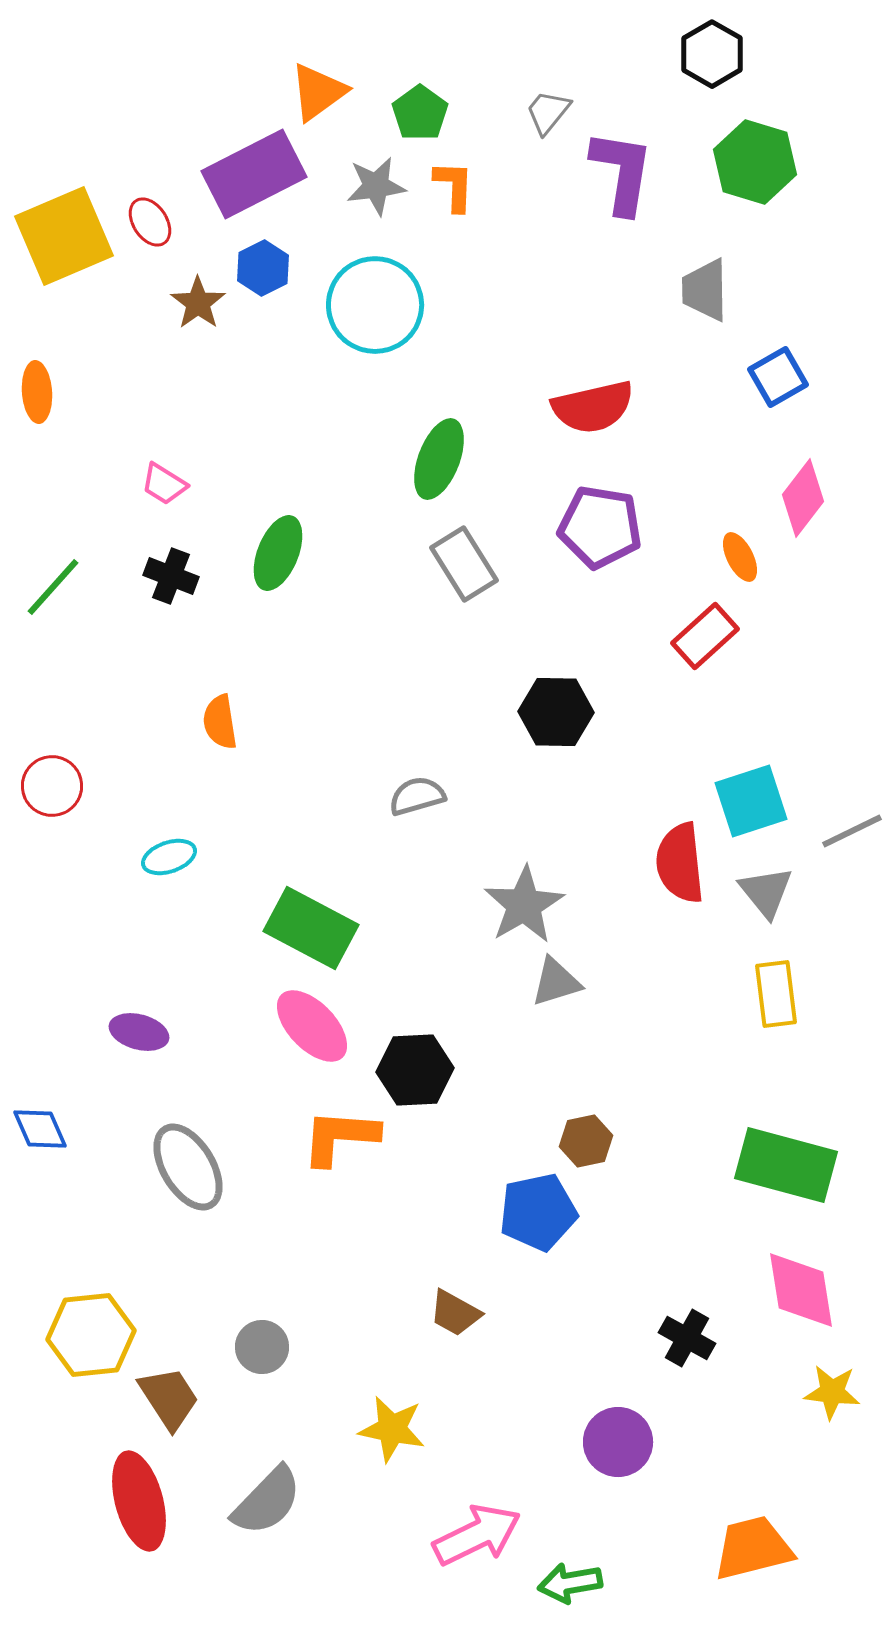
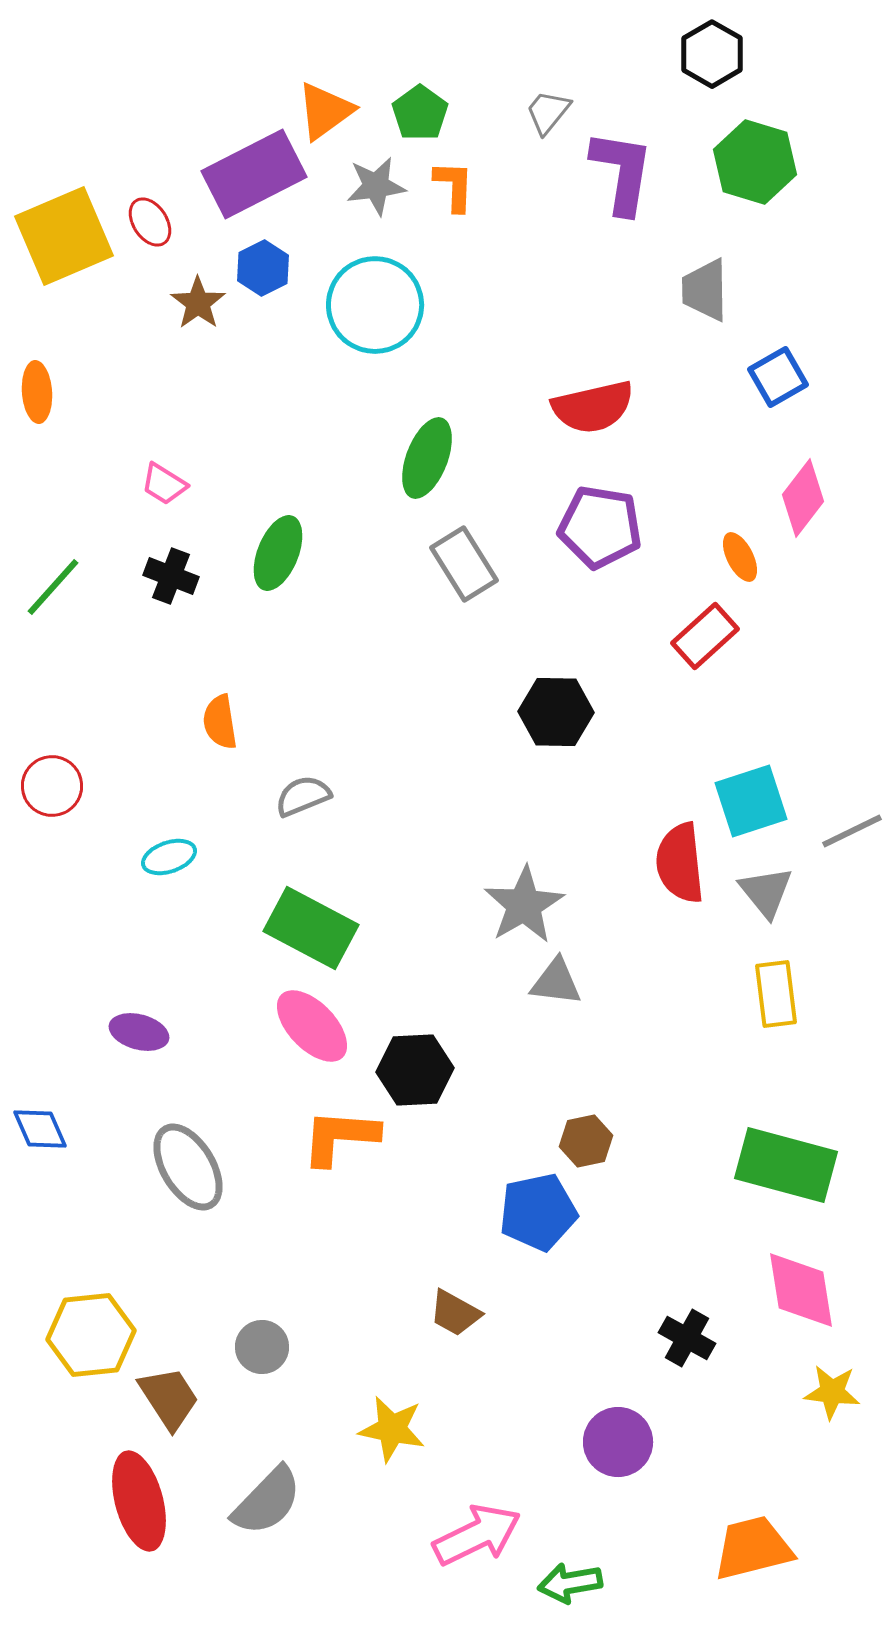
orange triangle at (318, 92): moved 7 px right, 19 px down
green ellipse at (439, 459): moved 12 px left, 1 px up
gray semicircle at (417, 796): moved 114 px left; rotated 6 degrees counterclockwise
gray triangle at (556, 982): rotated 24 degrees clockwise
